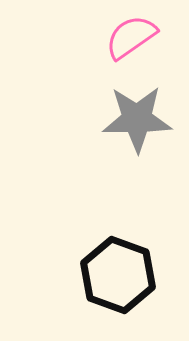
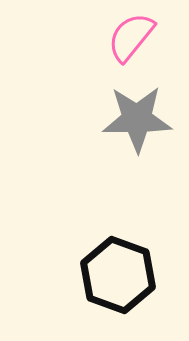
pink semicircle: rotated 16 degrees counterclockwise
